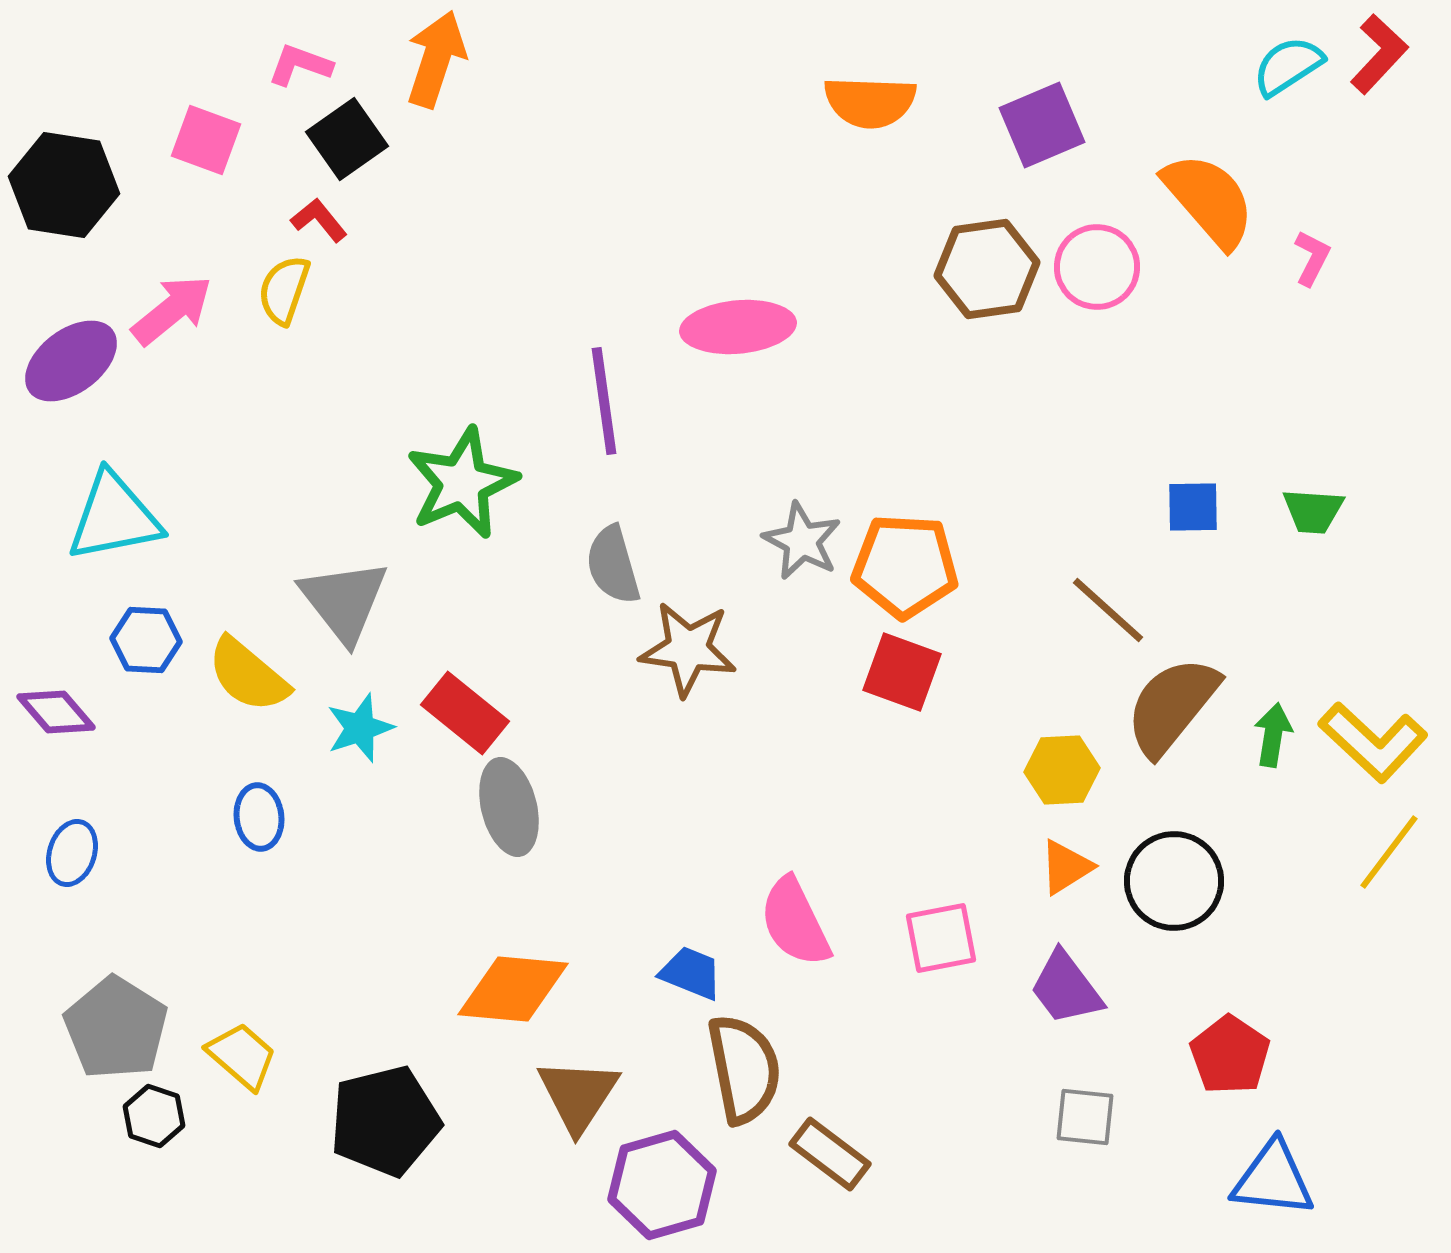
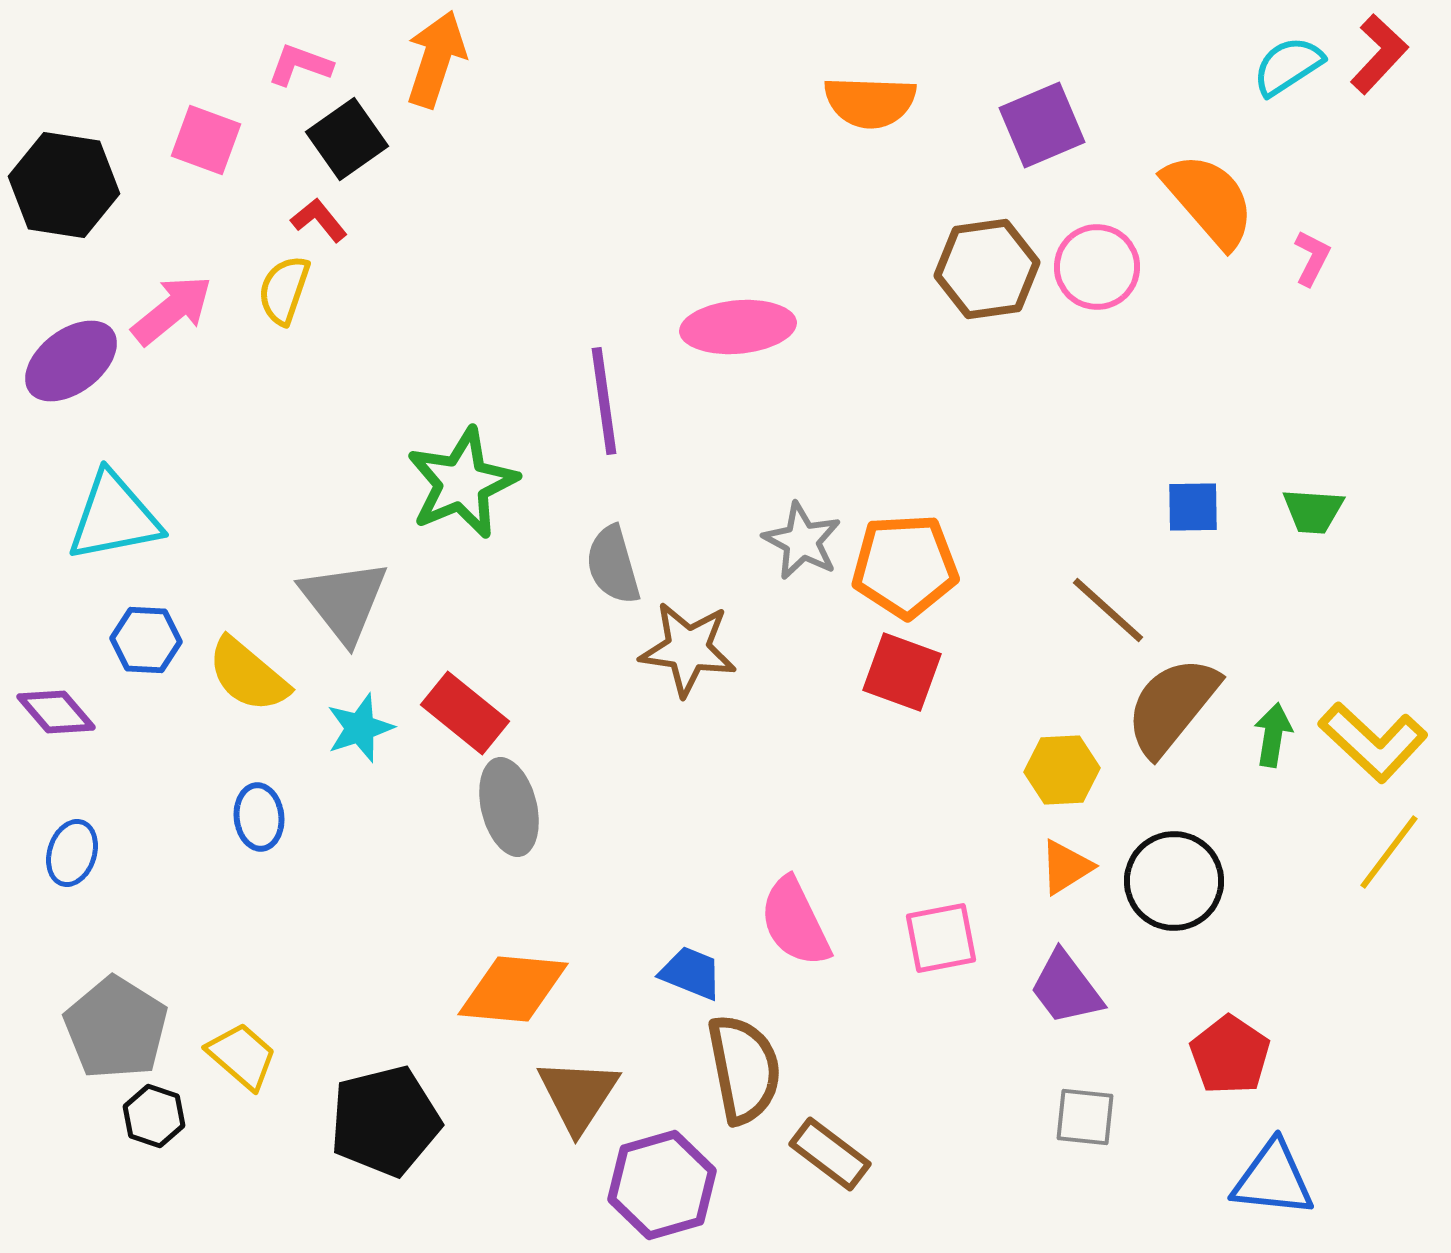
orange pentagon at (905, 566): rotated 6 degrees counterclockwise
